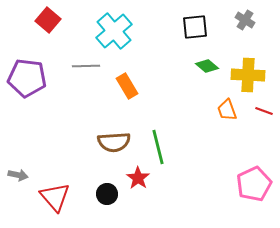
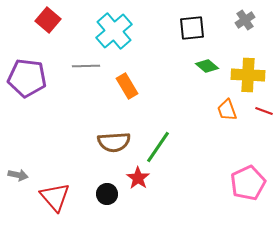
gray cross: rotated 24 degrees clockwise
black square: moved 3 px left, 1 px down
green line: rotated 48 degrees clockwise
pink pentagon: moved 6 px left, 1 px up
